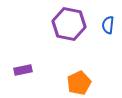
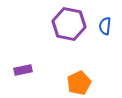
blue semicircle: moved 3 px left, 1 px down
